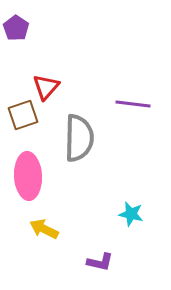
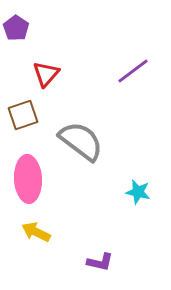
red triangle: moved 13 px up
purple line: moved 33 px up; rotated 44 degrees counterclockwise
gray semicircle: moved 2 px right, 3 px down; rotated 54 degrees counterclockwise
pink ellipse: moved 3 px down
cyan star: moved 7 px right, 22 px up
yellow arrow: moved 8 px left, 3 px down
